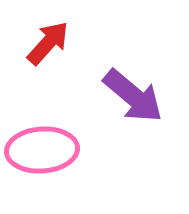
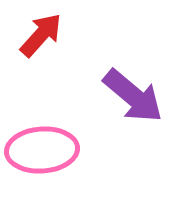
red arrow: moved 7 px left, 8 px up
